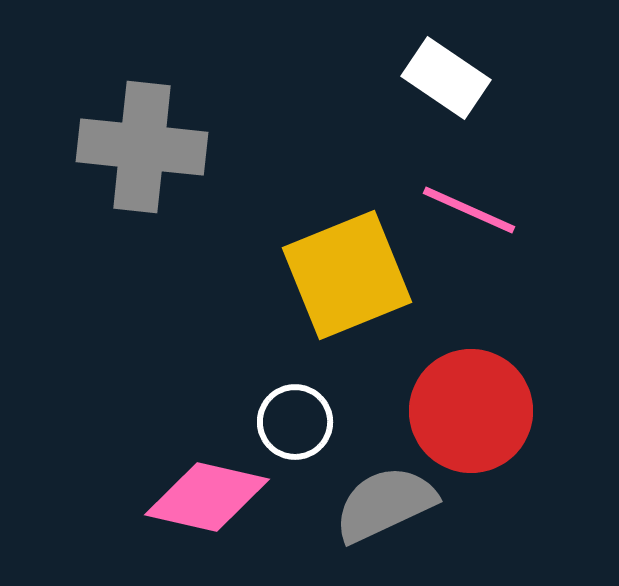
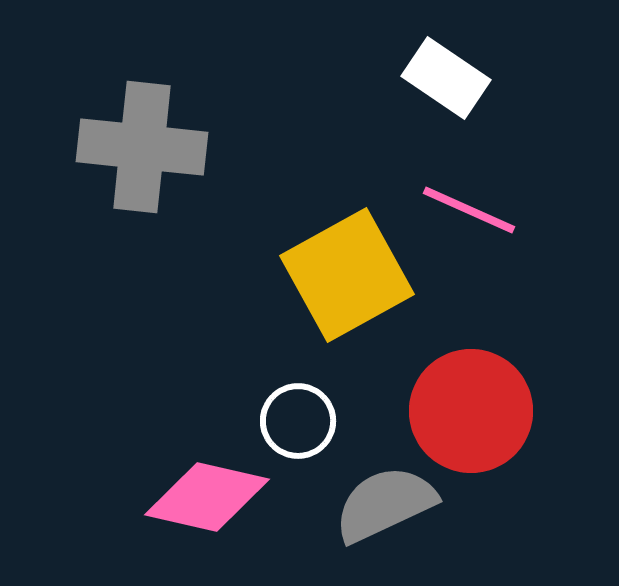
yellow square: rotated 7 degrees counterclockwise
white circle: moved 3 px right, 1 px up
